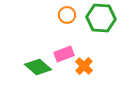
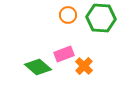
orange circle: moved 1 px right
